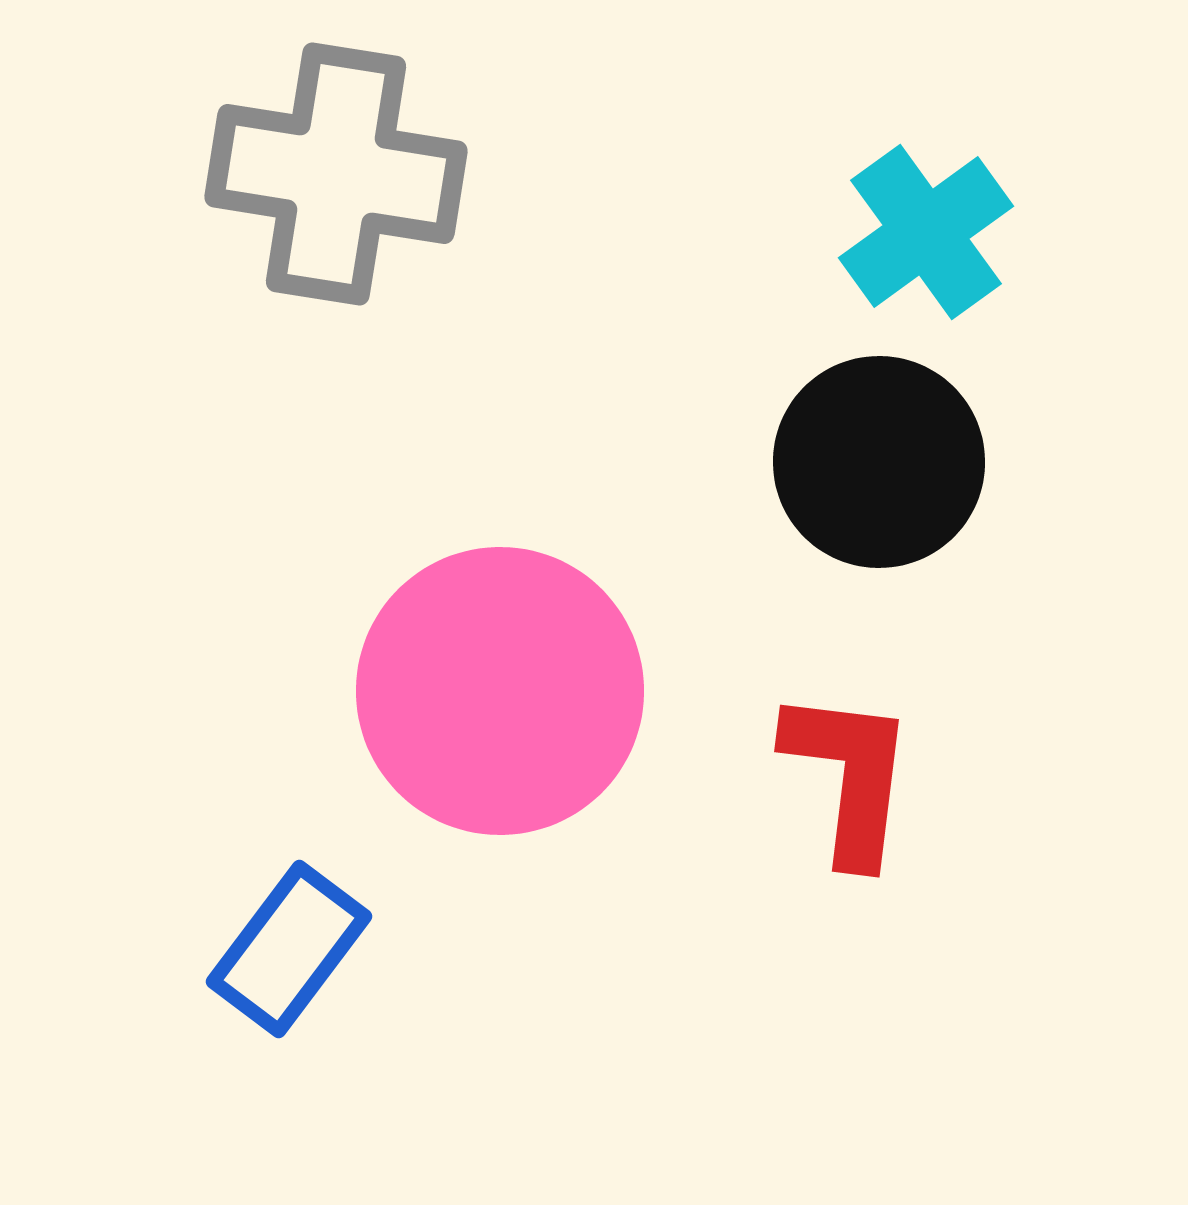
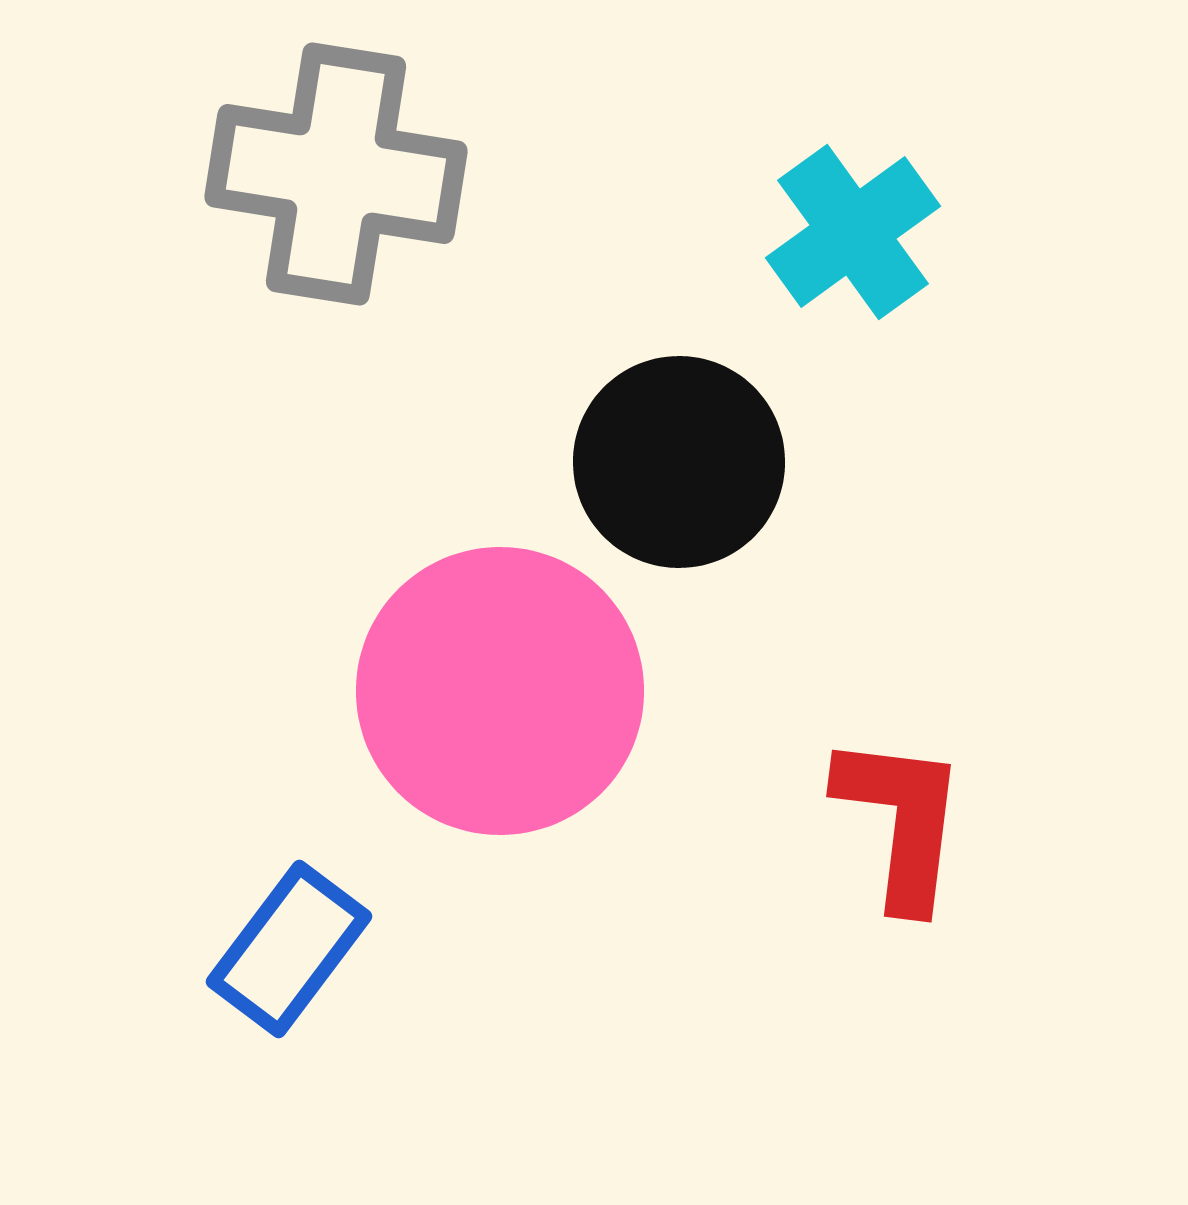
cyan cross: moved 73 px left
black circle: moved 200 px left
red L-shape: moved 52 px right, 45 px down
